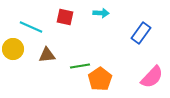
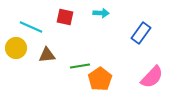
yellow circle: moved 3 px right, 1 px up
